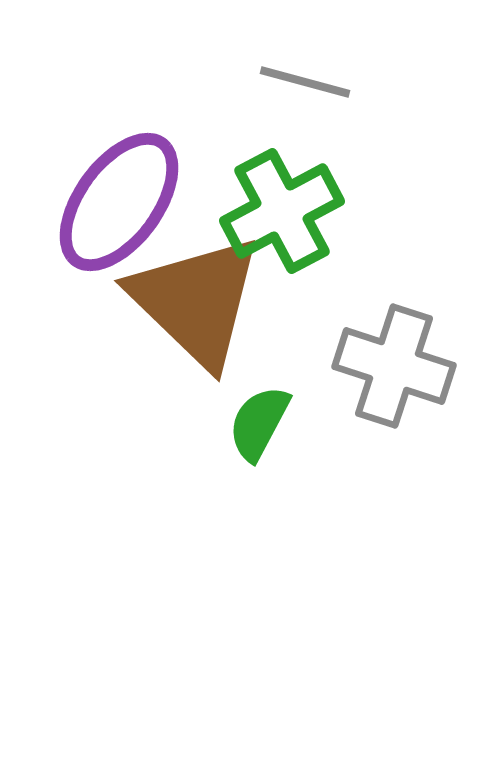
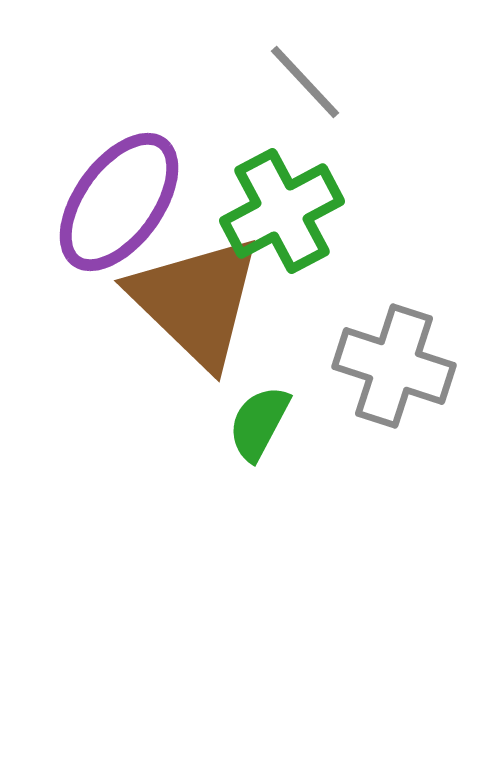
gray line: rotated 32 degrees clockwise
